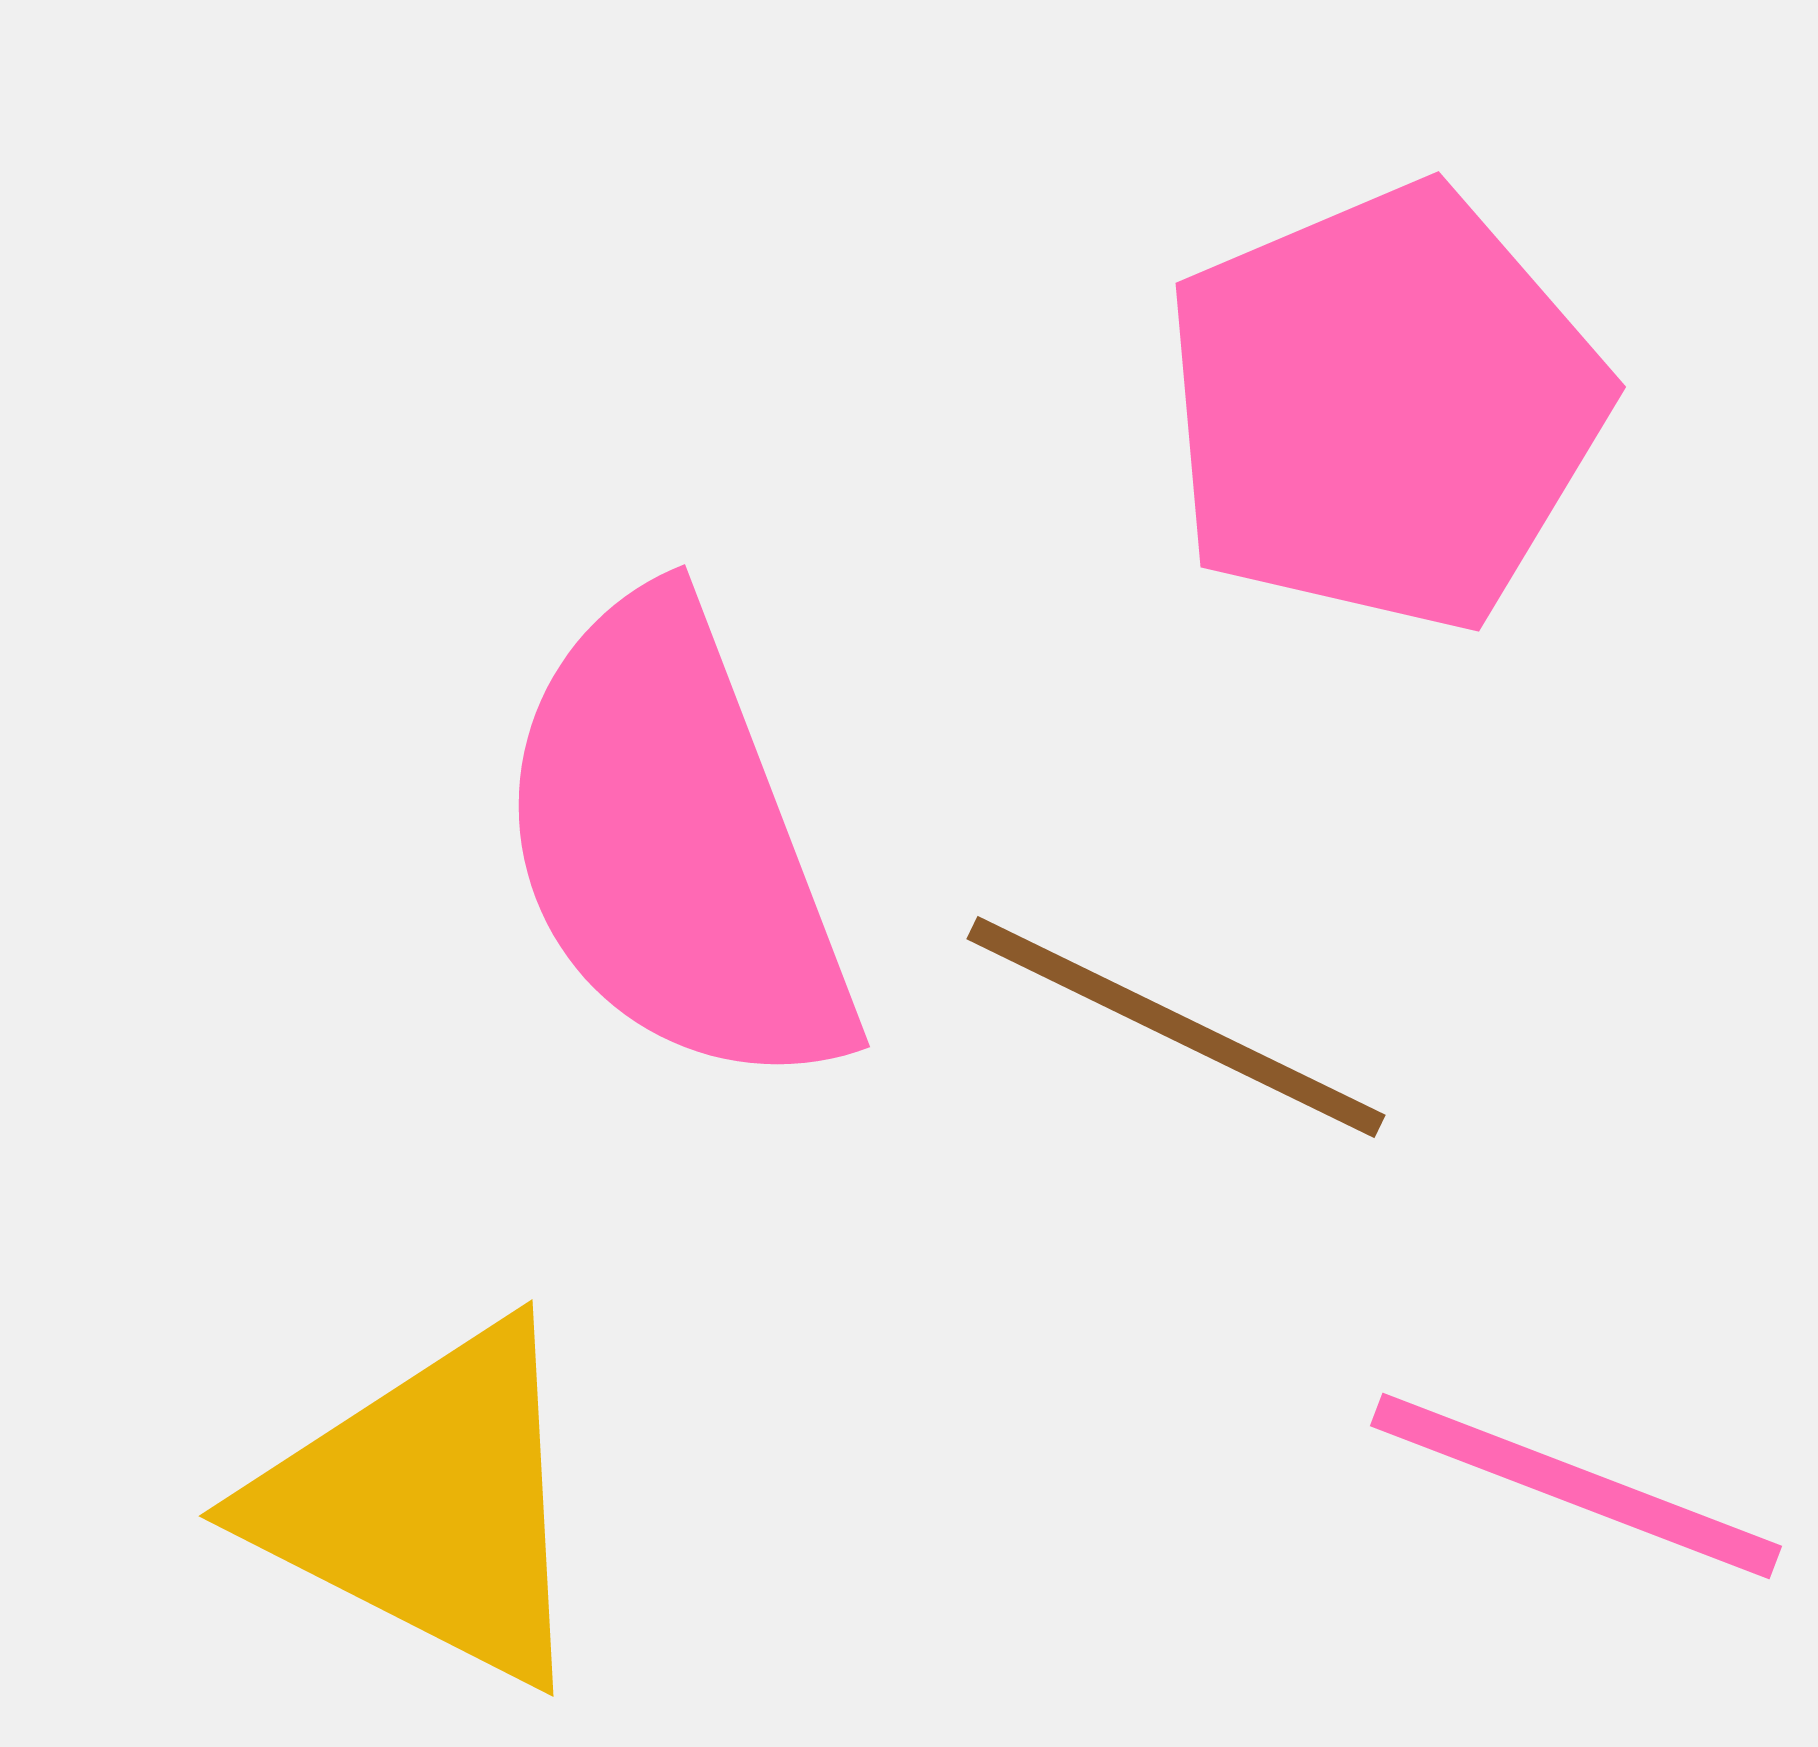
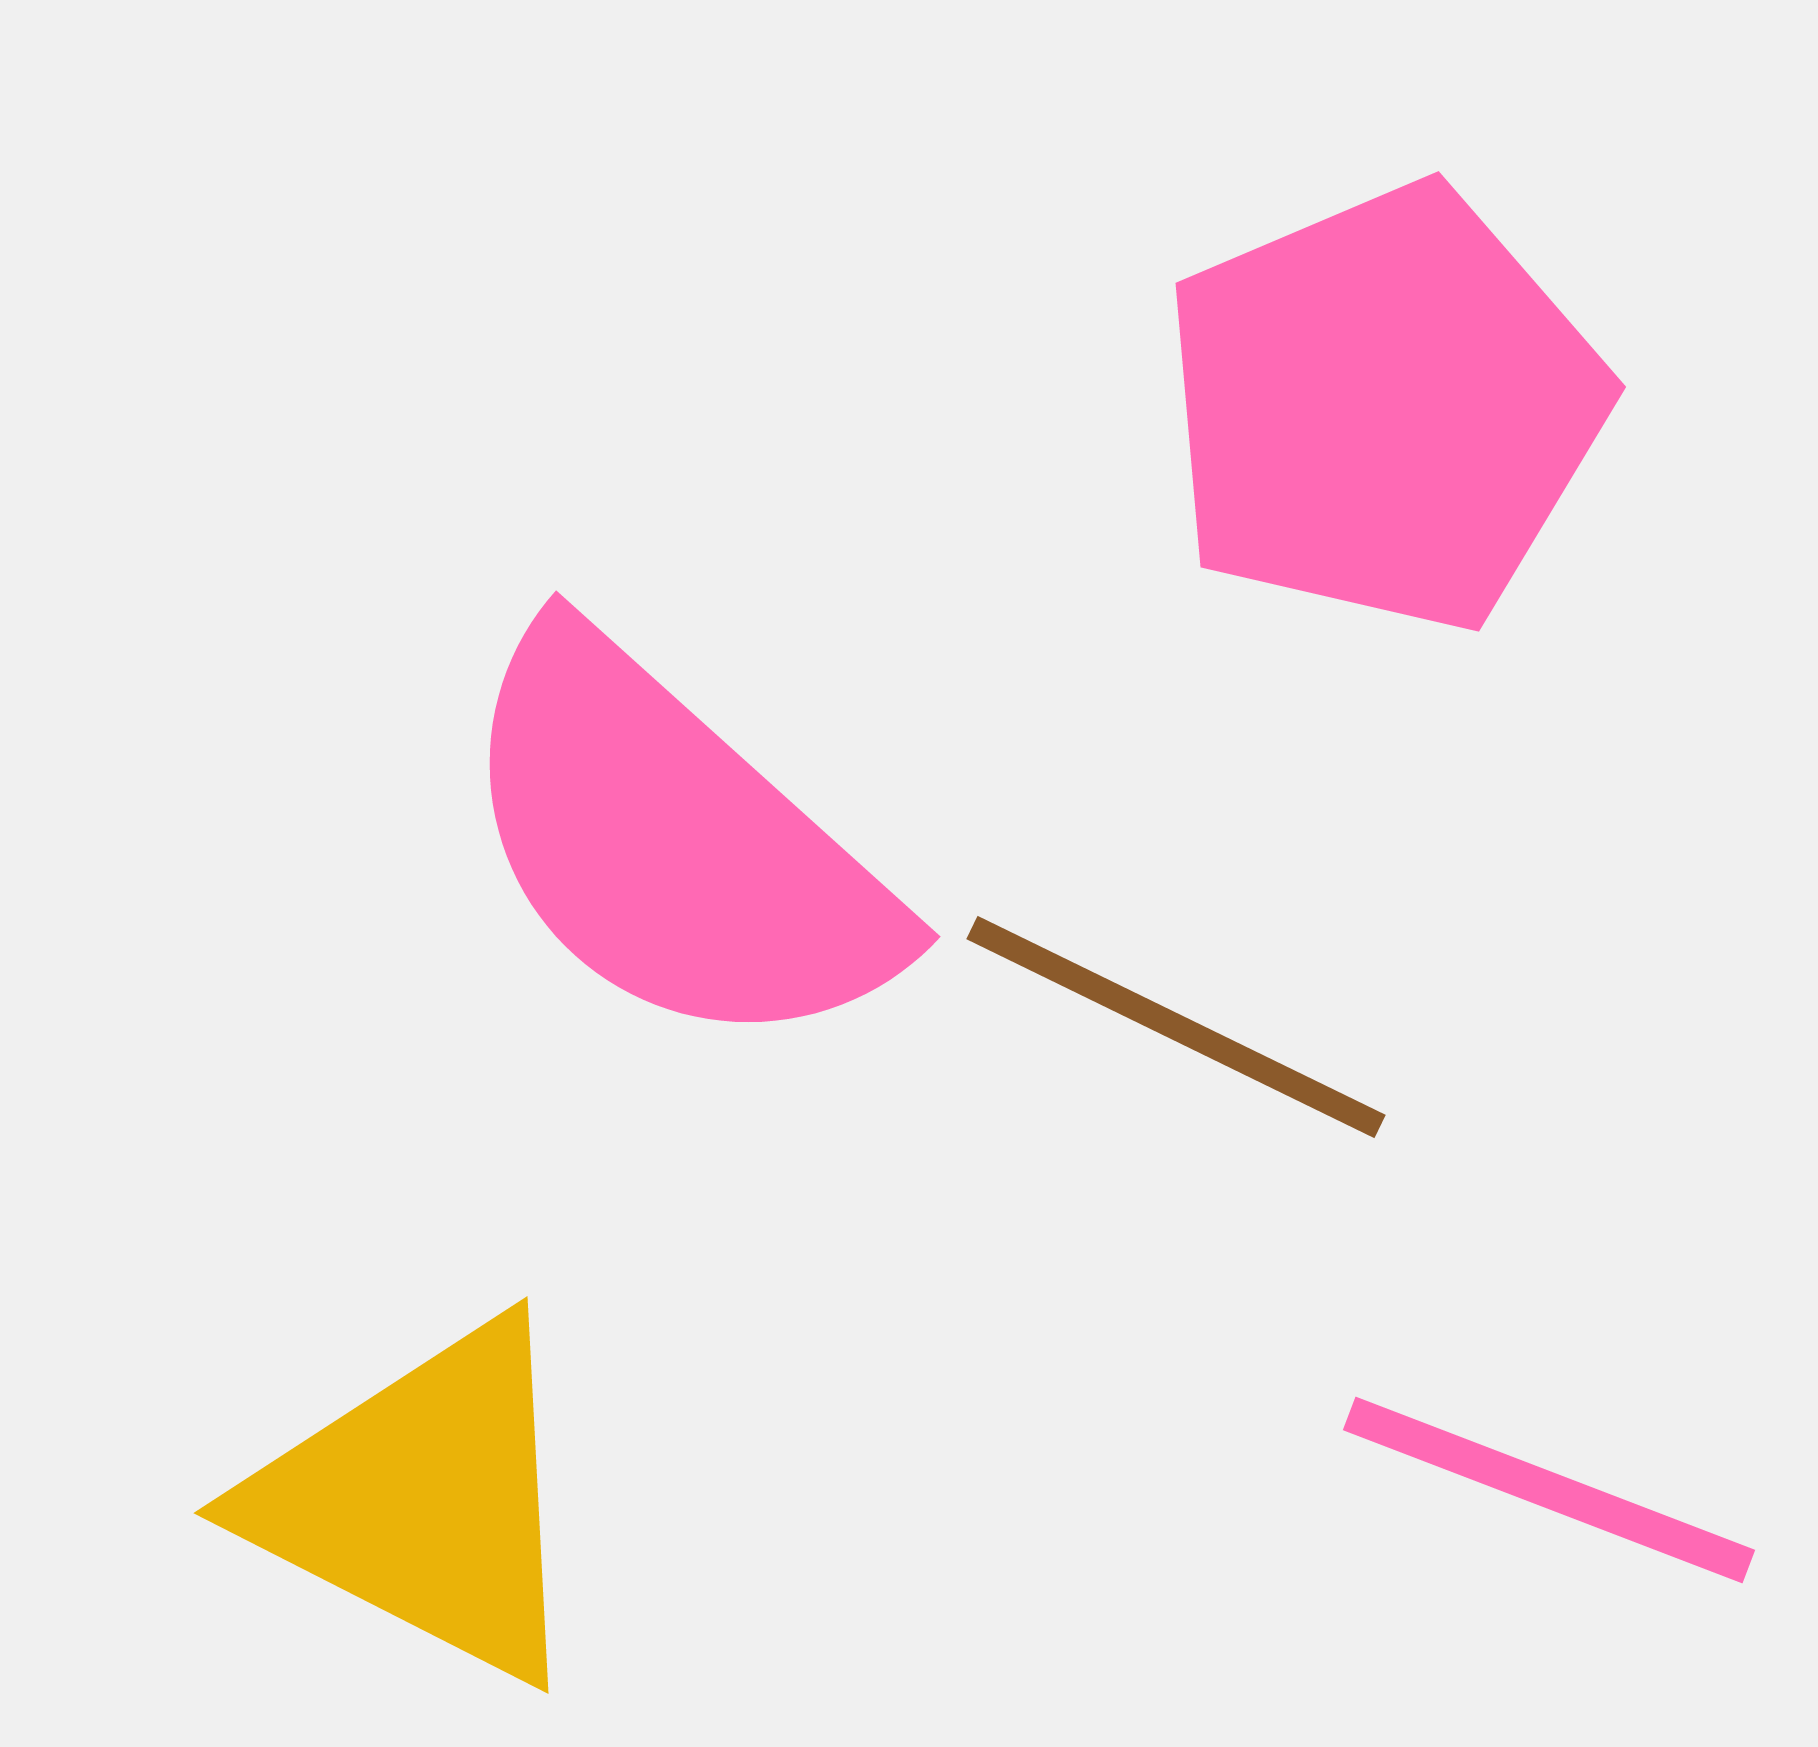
pink semicircle: rotated 27 degrees counterclockwise
pink line: moved 27 px left, 4 px down
yellow triangle: moved 5 px left, 3 px up
